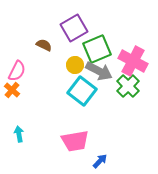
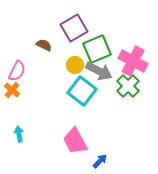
pink trapezoid: rotated 72 degrees clockwise
